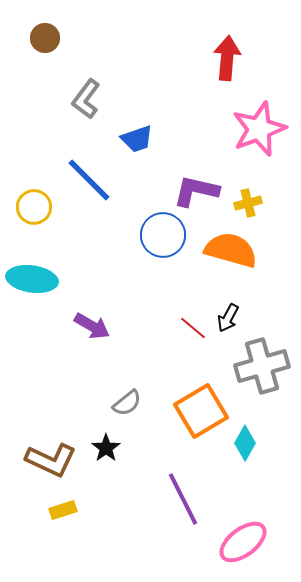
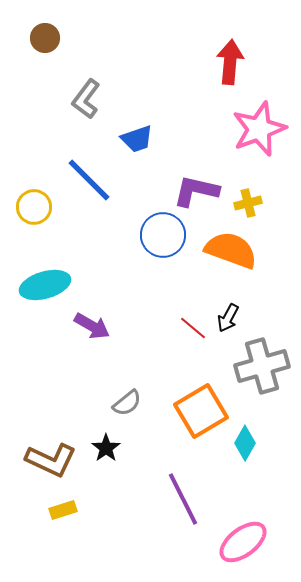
red arrow: moved 3 px right, 4 px down
orange semicircle: rotated 4 degrees clockwise
cyan ellipse: moved 13 px right, 6 px down; rotated 24 degrees counterclockwise
